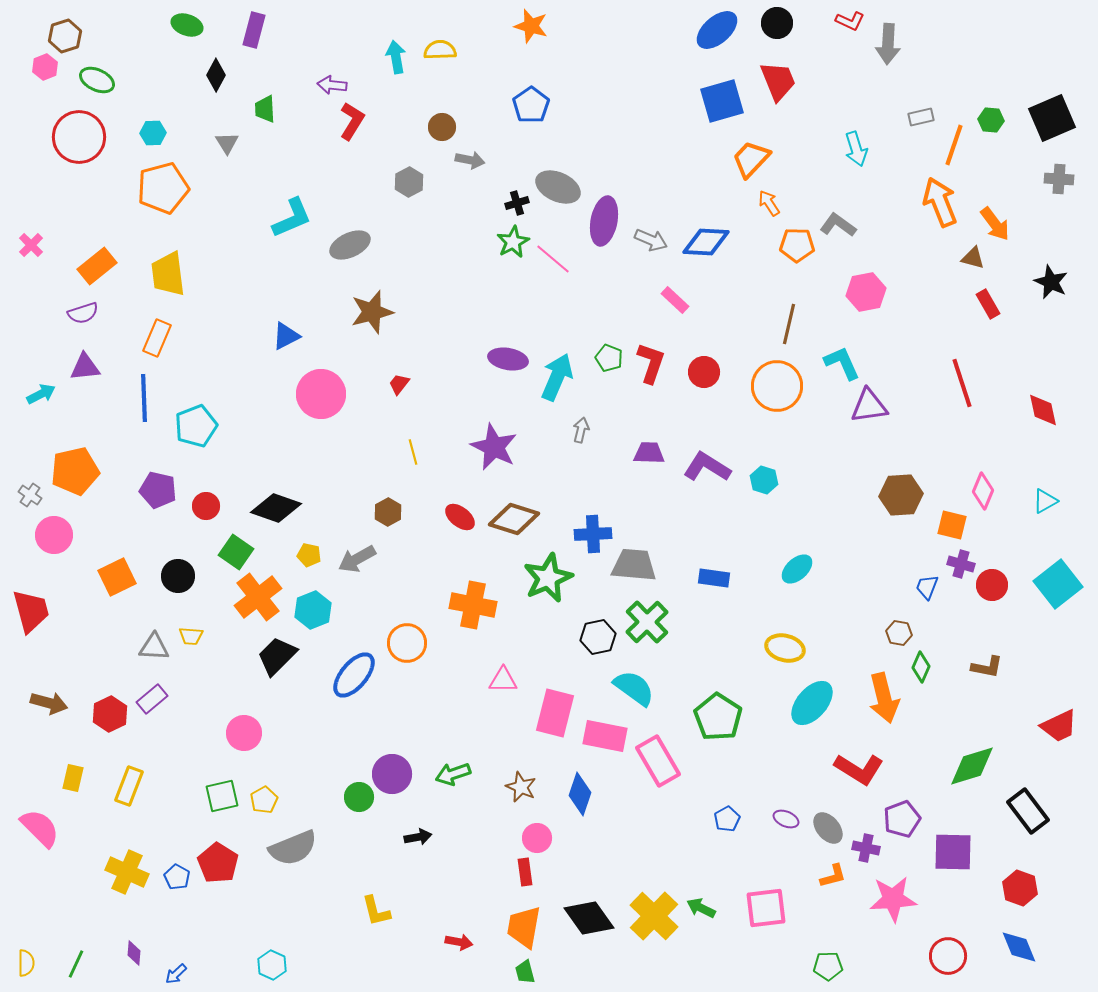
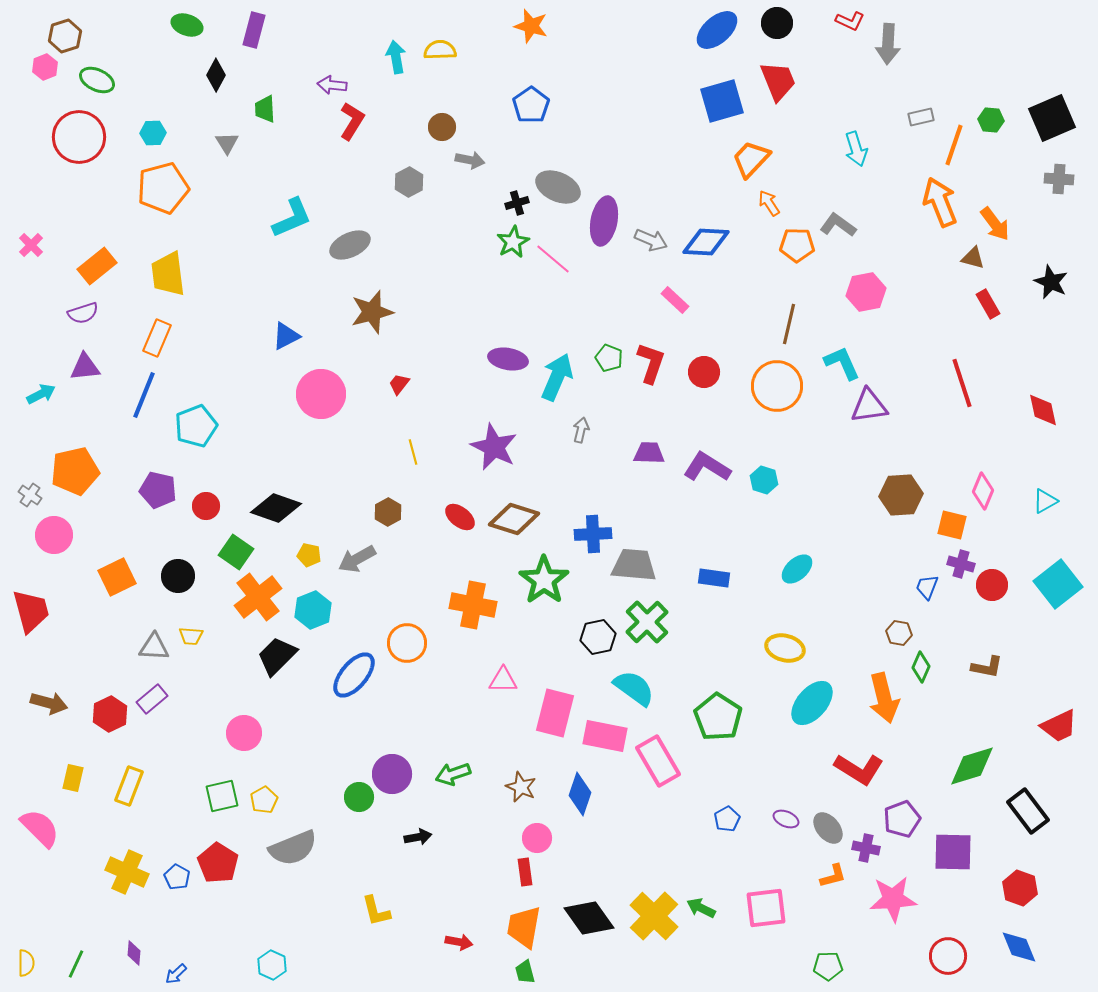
blue line at (144, 398): moved 3 px up; rotated 24 degrees clockwise
green star at (548, 578): moved 4 px left, 2 px down; rotated 12 degrees counterclockwise
